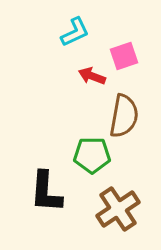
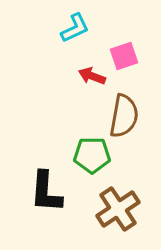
cyan L-shape: moved 4 px up
